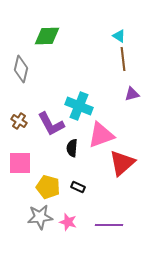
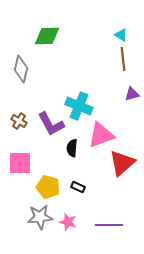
cyan triangle: moved 2 px right, 1 px up
